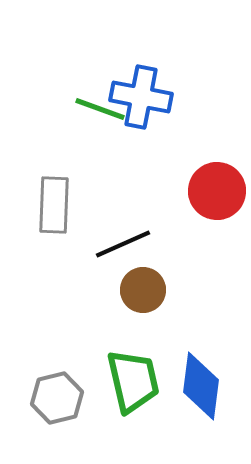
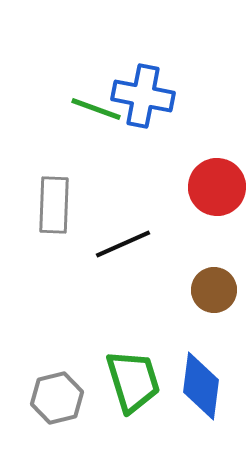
blue cross: moved 2 px right, 1 px up
green line: moved 4 px left
red circle: moved 4 px up
brown circle: moved 71 px right
green trapezoid: rotated 4 degrees counterclockwise
